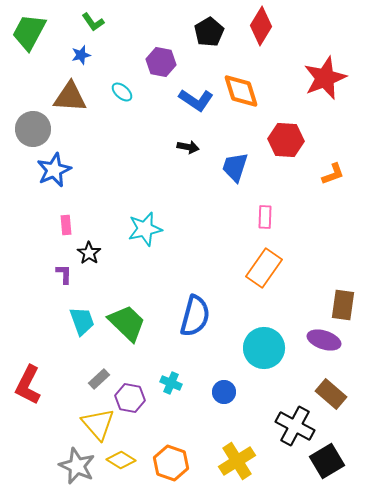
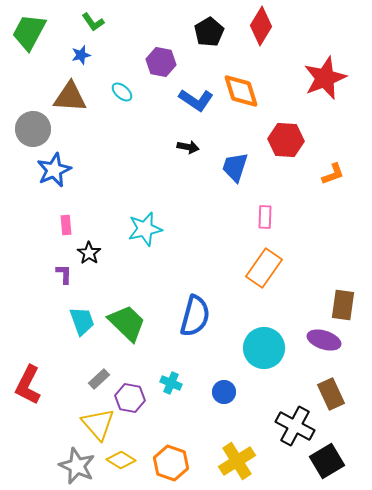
brown rectangle at (331, 394): rotated 24 degrees clockwise
